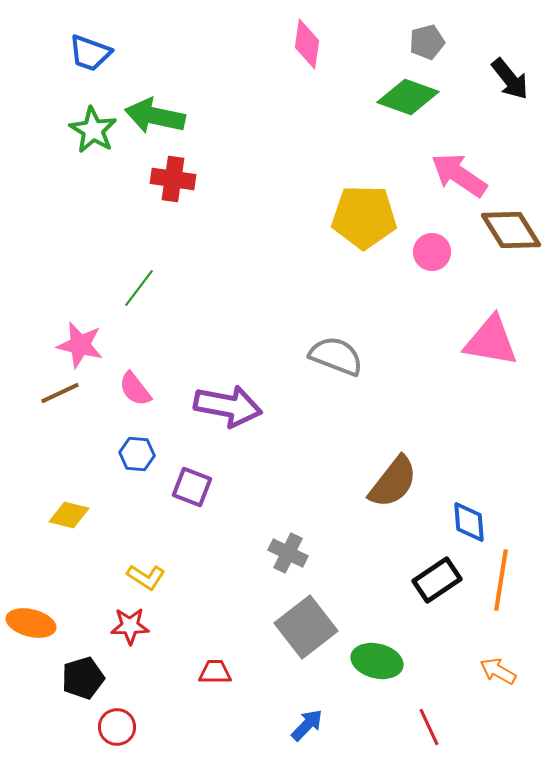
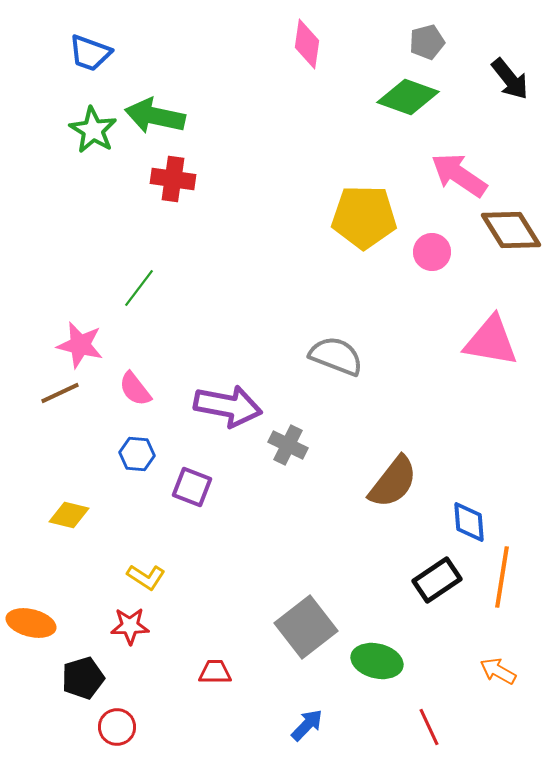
gray cross: moved 108 px up
orange line: moved 1 px right, 3 px up
